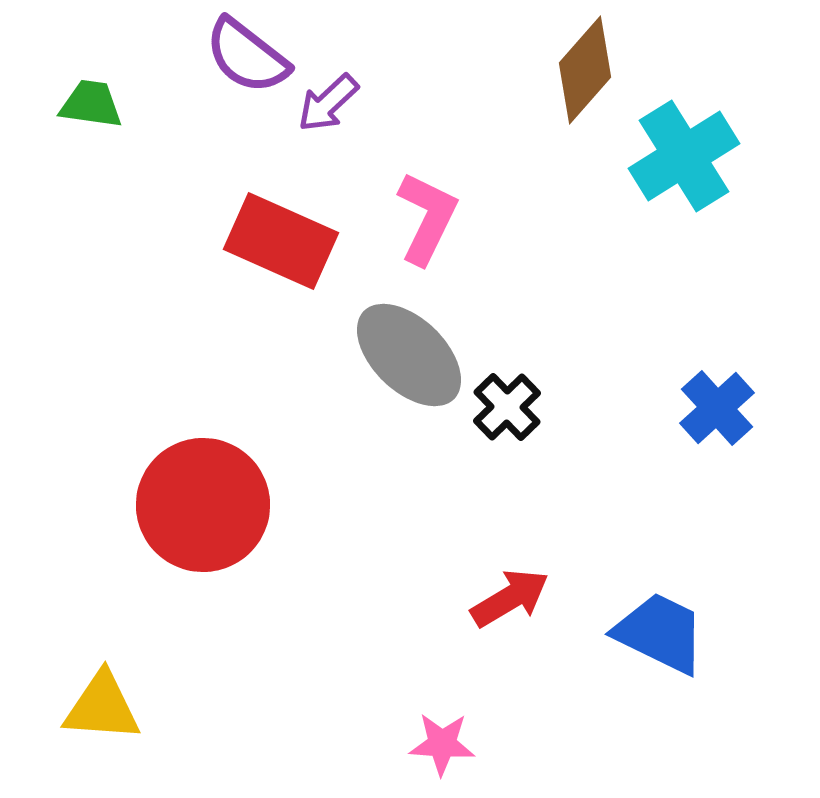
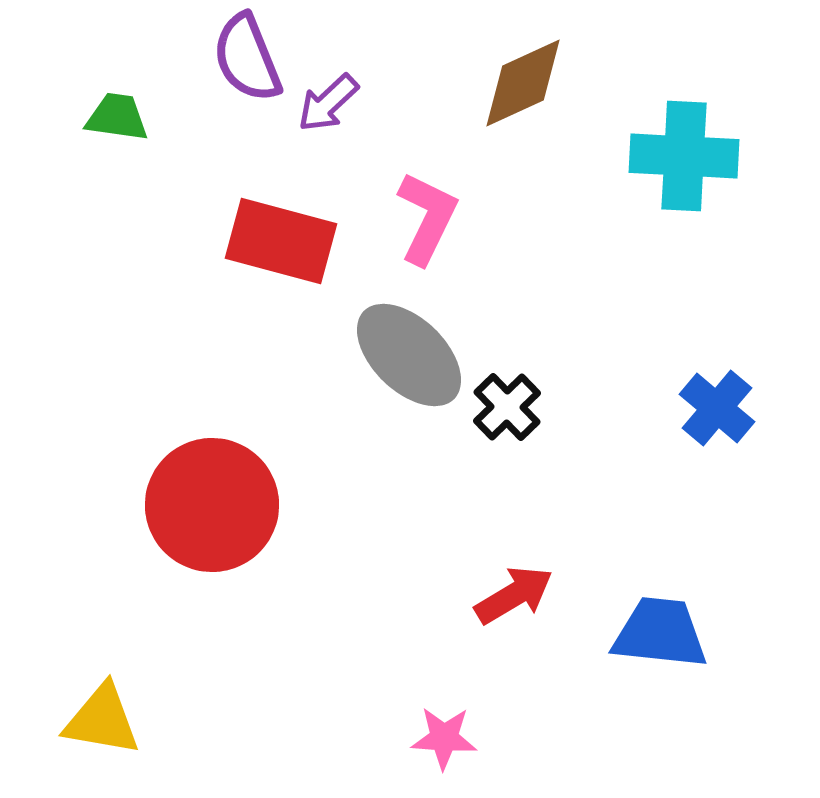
purple semicircle: moved 2 px down; rotated 30 degrees clockwise
brown diamond: moved 62 px left, 13 px down; rotated 24 degrees clockwise
green trapezoid: moved 26 px right, 13 px down
cyan cross: rotated 35 degrees clockwise
red rectangle: rotated 9 degrees counterclockwise
blue cross: rotated 8 degrees counterclockwise
red circle: moved 9 px right
red arrow: moved 4 px right, 3 px up
blue trapezoid: rotated 20 degrees counterclockwise
yellow triangle: moved 13 px down; rotated 6 degrees clockwise
pink star: moved 2 px right, 6 px up
